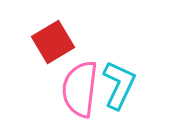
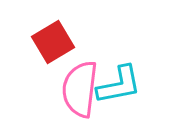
cyan L-shape: rotated 54 degrees clockwise
